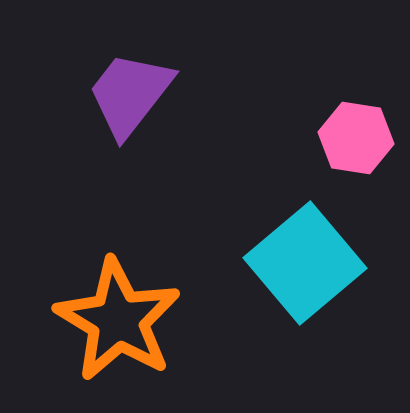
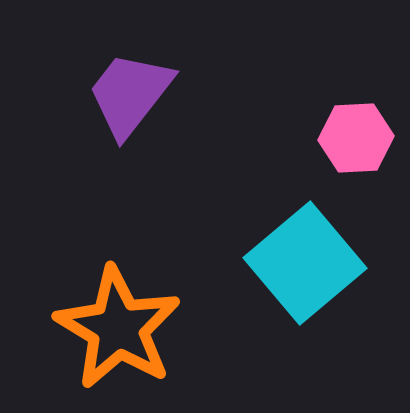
pink hexagon: rotated 12 degrees counterclockwise
orange star: moved 8 px down
